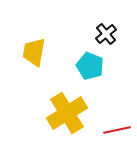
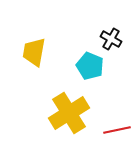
black cross: moved 5 px right, 5 px down; rotated 20 degrees counterclockwise
yellow cross: moved 2 px right
